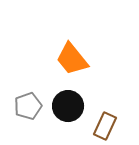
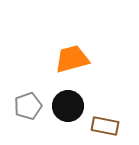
orange trapezoid: rotated 114 degrees clockwise
brown rectangle: rotated 76 degrees clockwise
